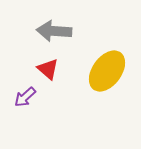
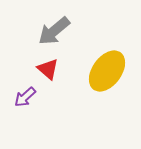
gray arrow: rotated 44 degrees counterclockwise
